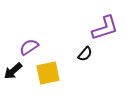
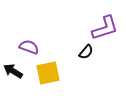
purple semicircle: rotated 54 degrees clockwise
black semicircle: moved 1 px right, 2 px up
black arrow: rotated 72 degrees clockwise
